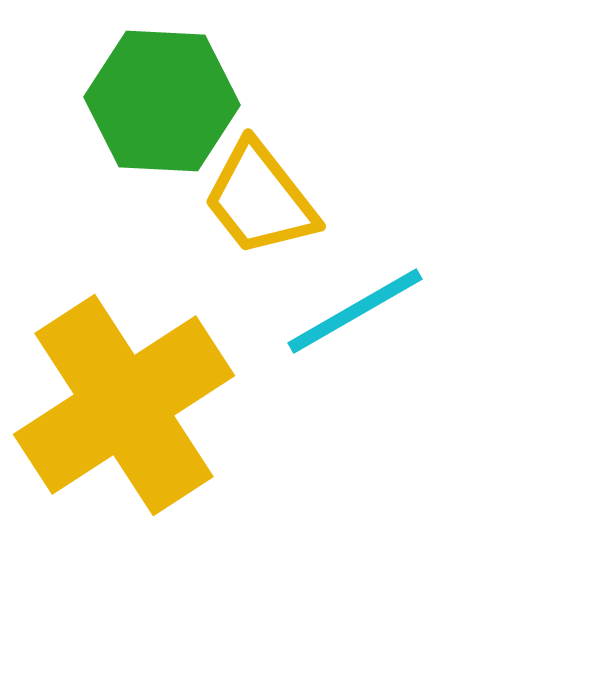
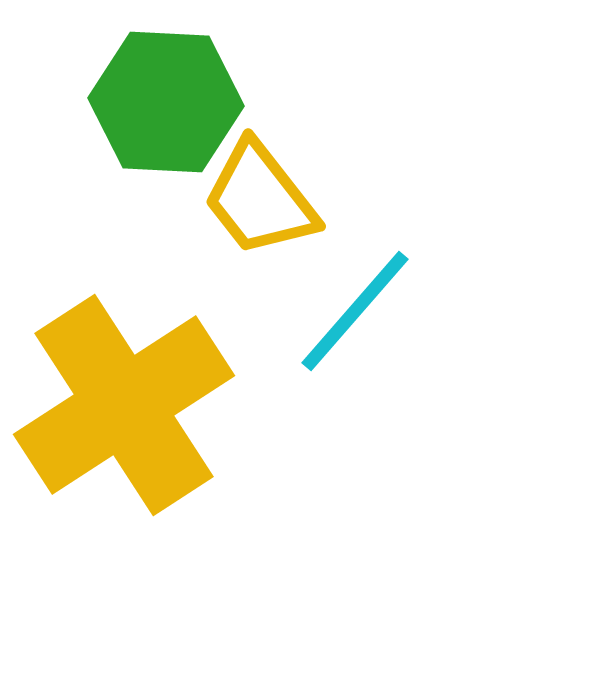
green hexagon: moved 4 px right, 1 px down
cyan line: rotated 19 degrees counterclockwise
